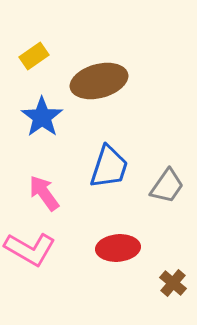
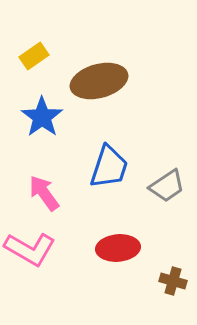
gray trapezoid: rotated 21 degrees clockwise
brown cross: moved 2 px up; rotated 24 degrees counterclockwise
